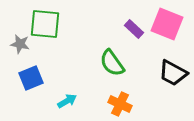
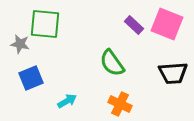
purple rectangle: moved 4 px up
black trapezoid: rotated 32 degrees counterclockwise
